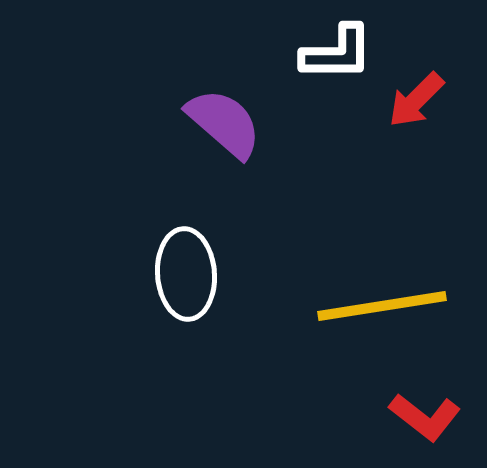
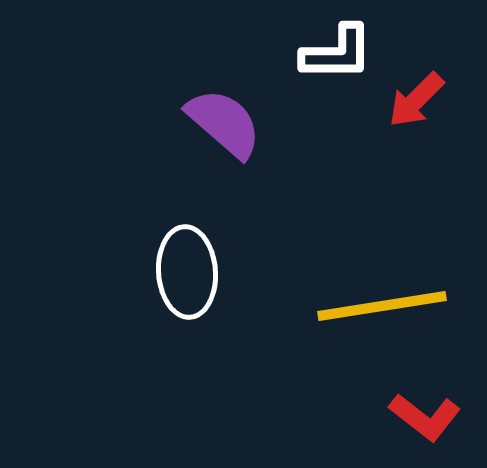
white ellipse: moved 1 px right, 2 px up
